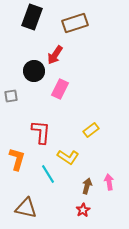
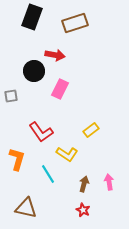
red arrow: rotated 114 degrees counterclockwise
red L-shape: rotated 140 degrees clockwise
yellow L-shape: moved 1 px left, 3 px up
brown arrow: moved 3 px left, 2 px up
red star: rotated 16 degrees counterclockwise
